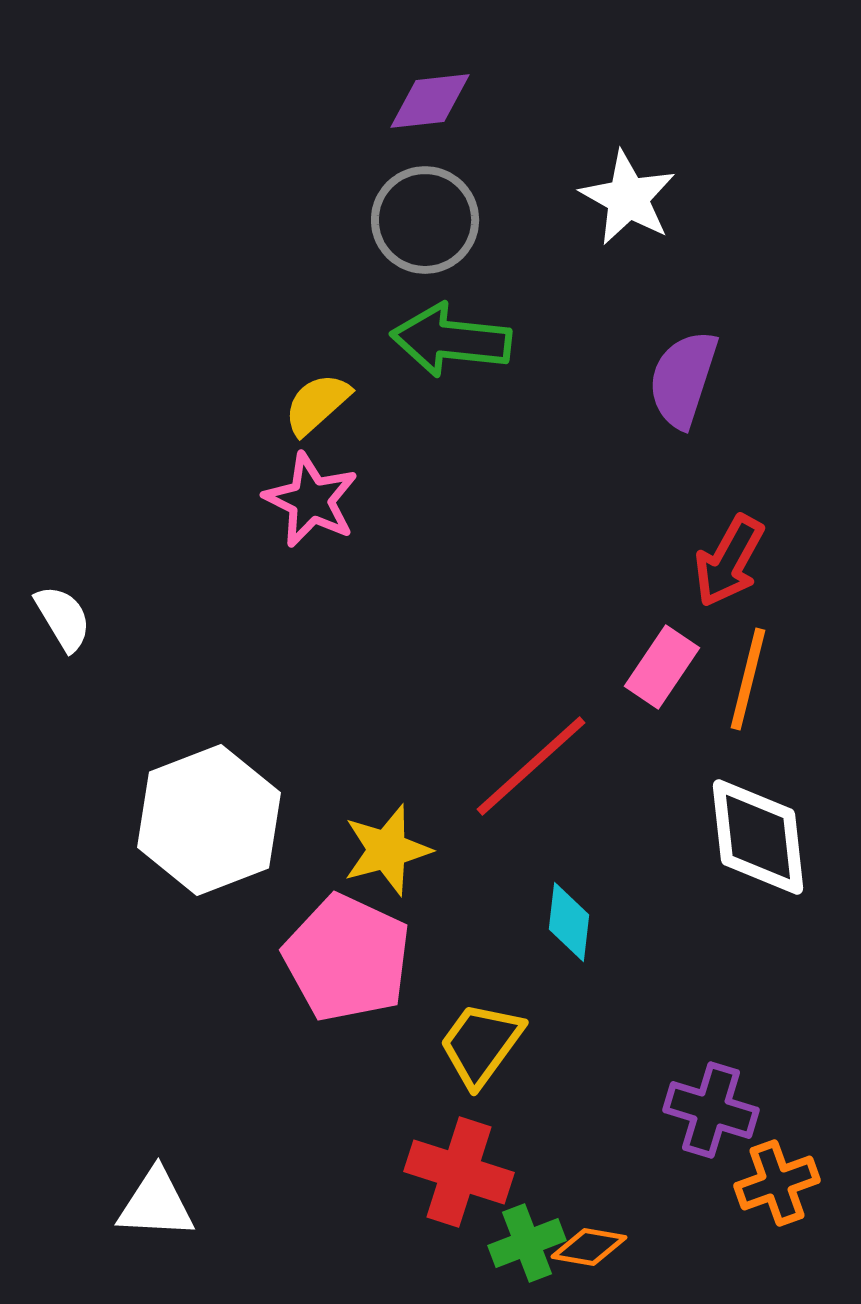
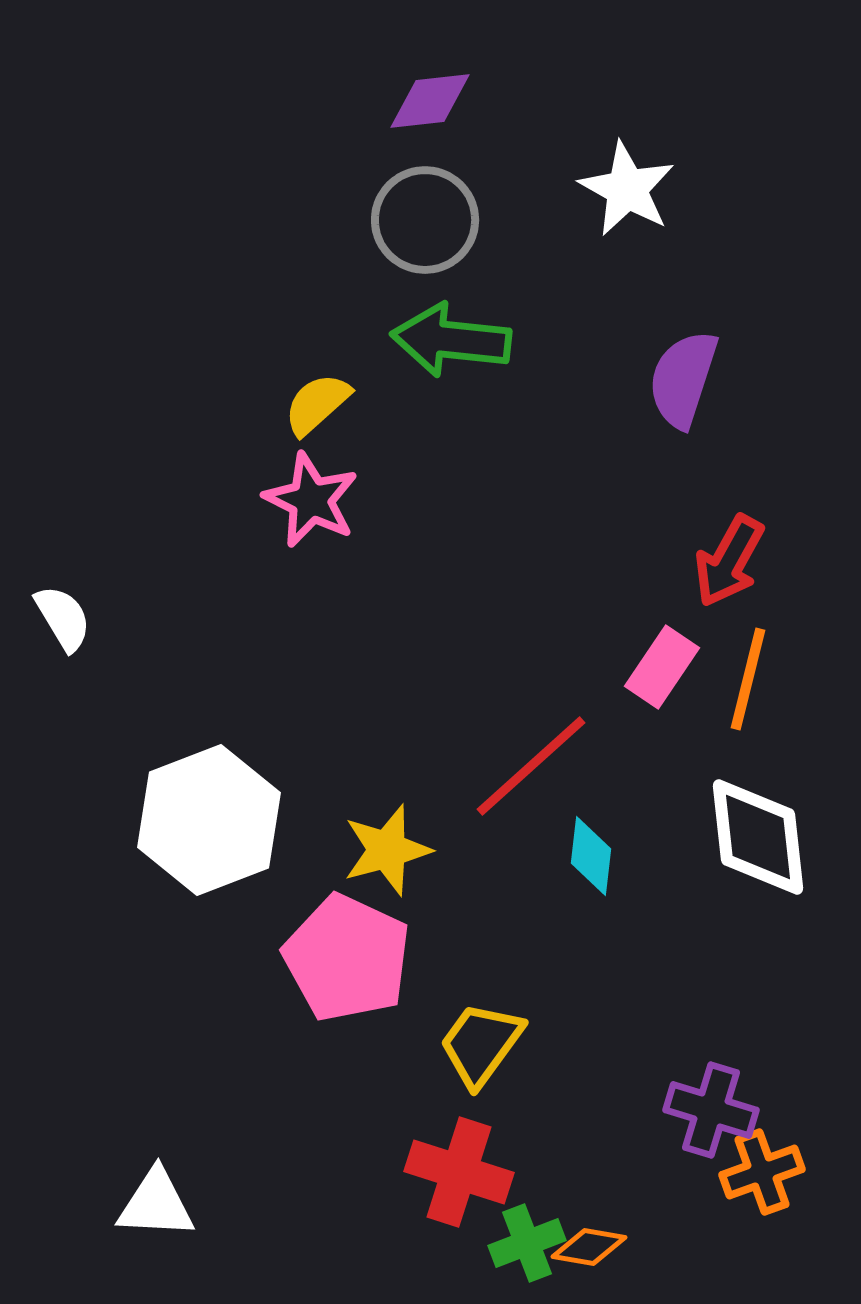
white star: moved 1 px left, 9 px up
cyan diamond: moved 22 px right, 66 px up
orange cross: moved 15 px left, 11 px up
